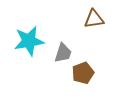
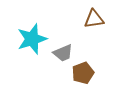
cyan star: moved 3 px right, 2 px up; rotated 8 degrees counterclockwise
gray trapezoid: rotated 50 degrees clockwise
